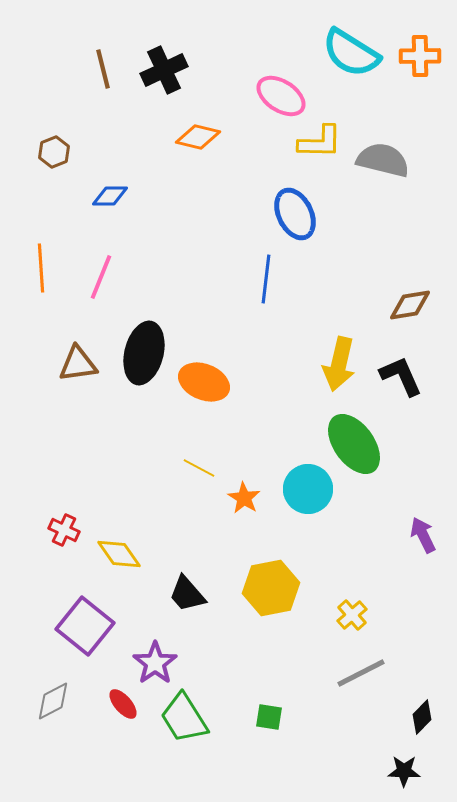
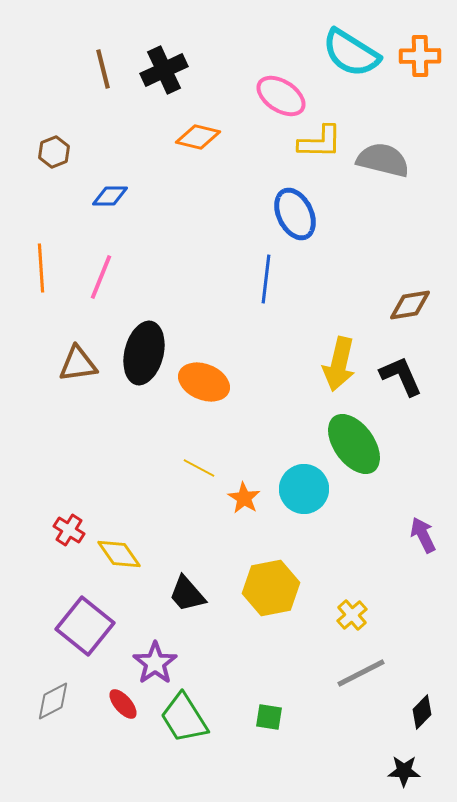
cyan circle: moved 4 px left
red cross: moved 5 px right; rotated 8 degrees clockwise
black diamond: moved 5 px up
